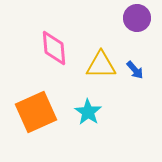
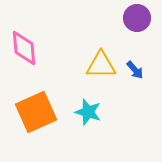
pink diamond: moved 30 px left
cyan star: rotated 16 degrees counterclockwise
